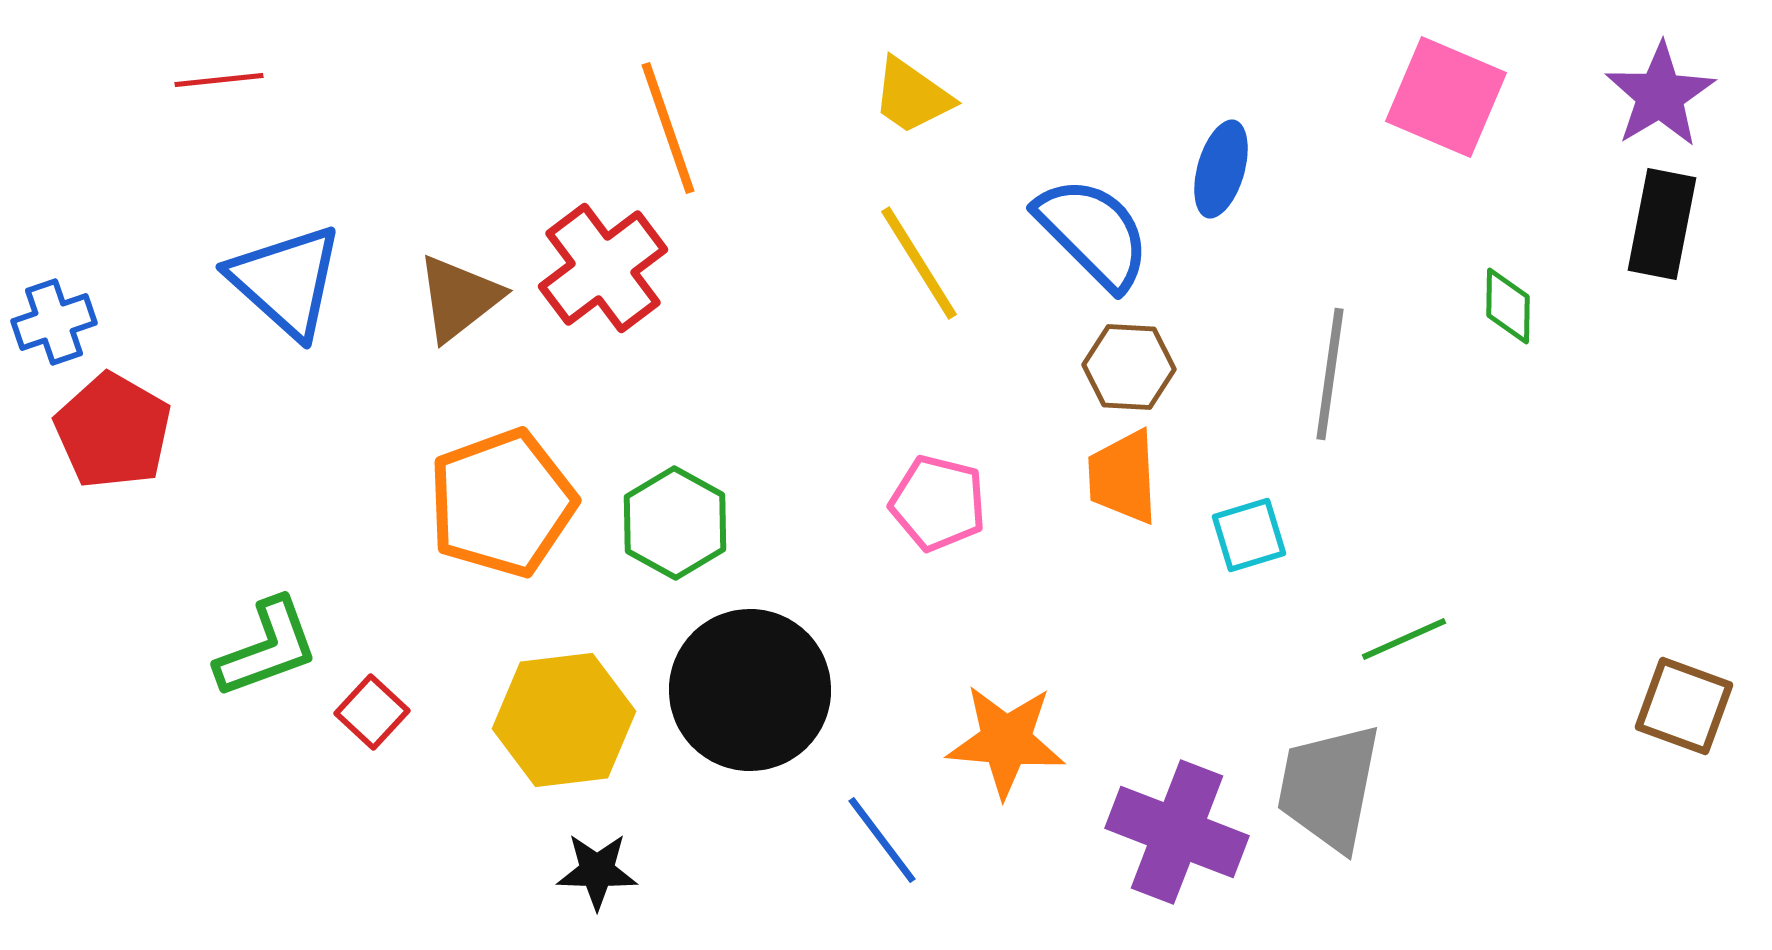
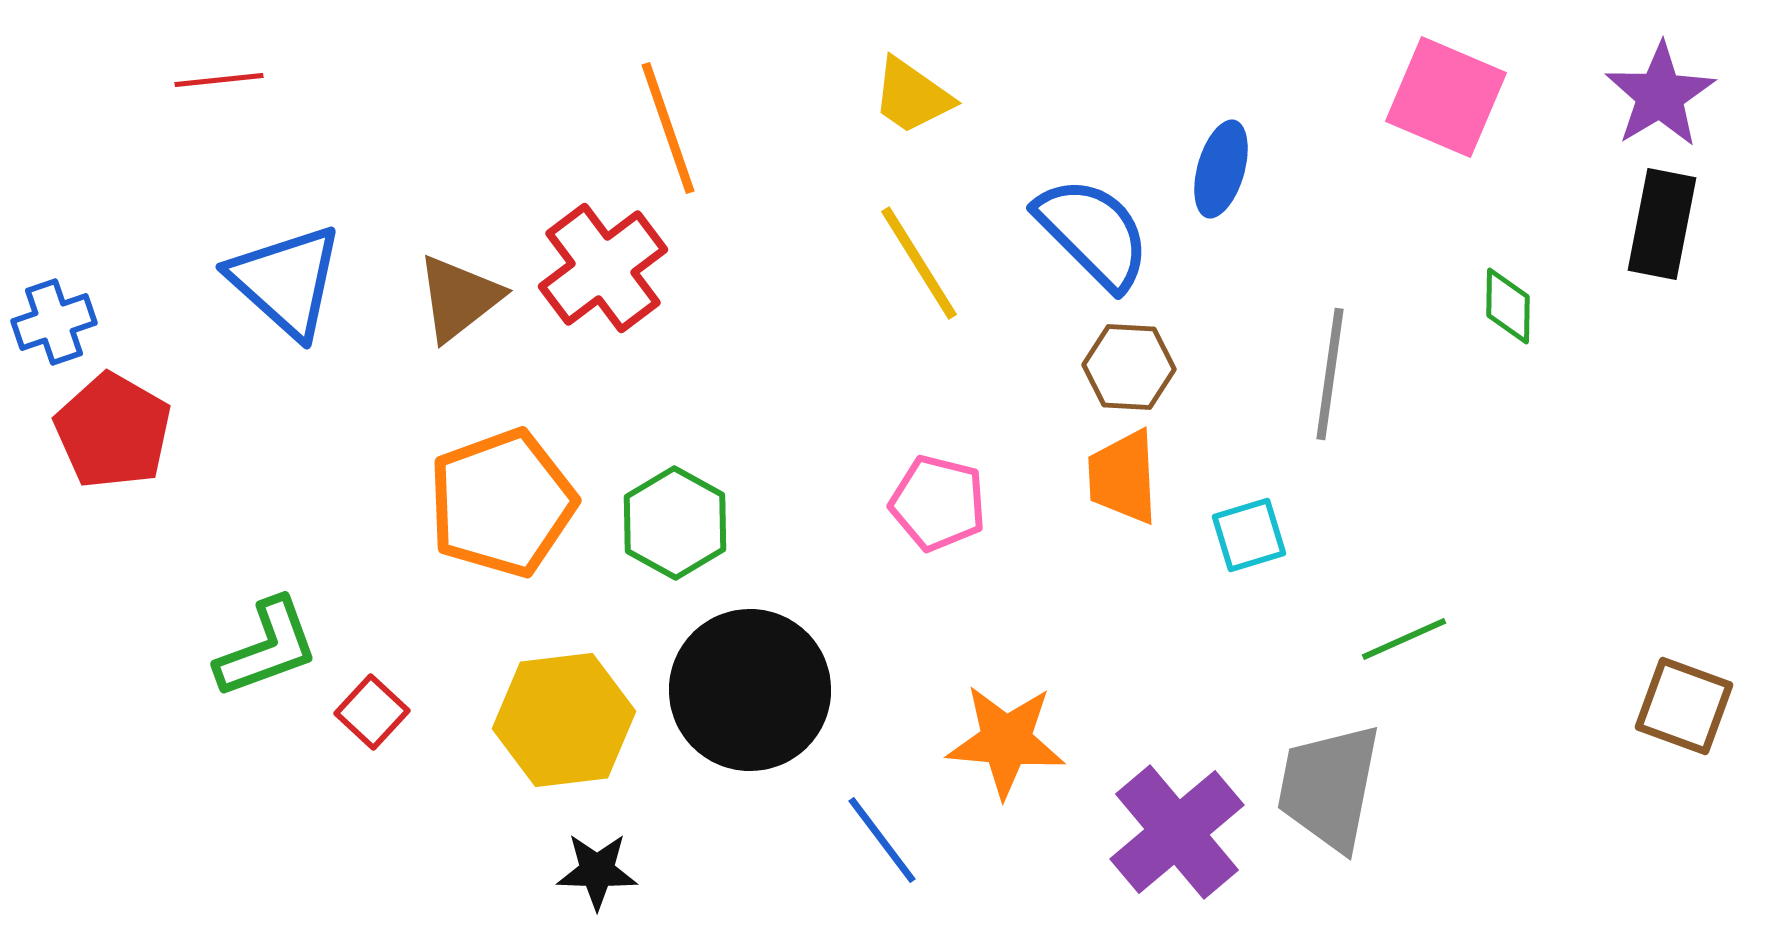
purple cross: rotated 29 degrees clockwise
